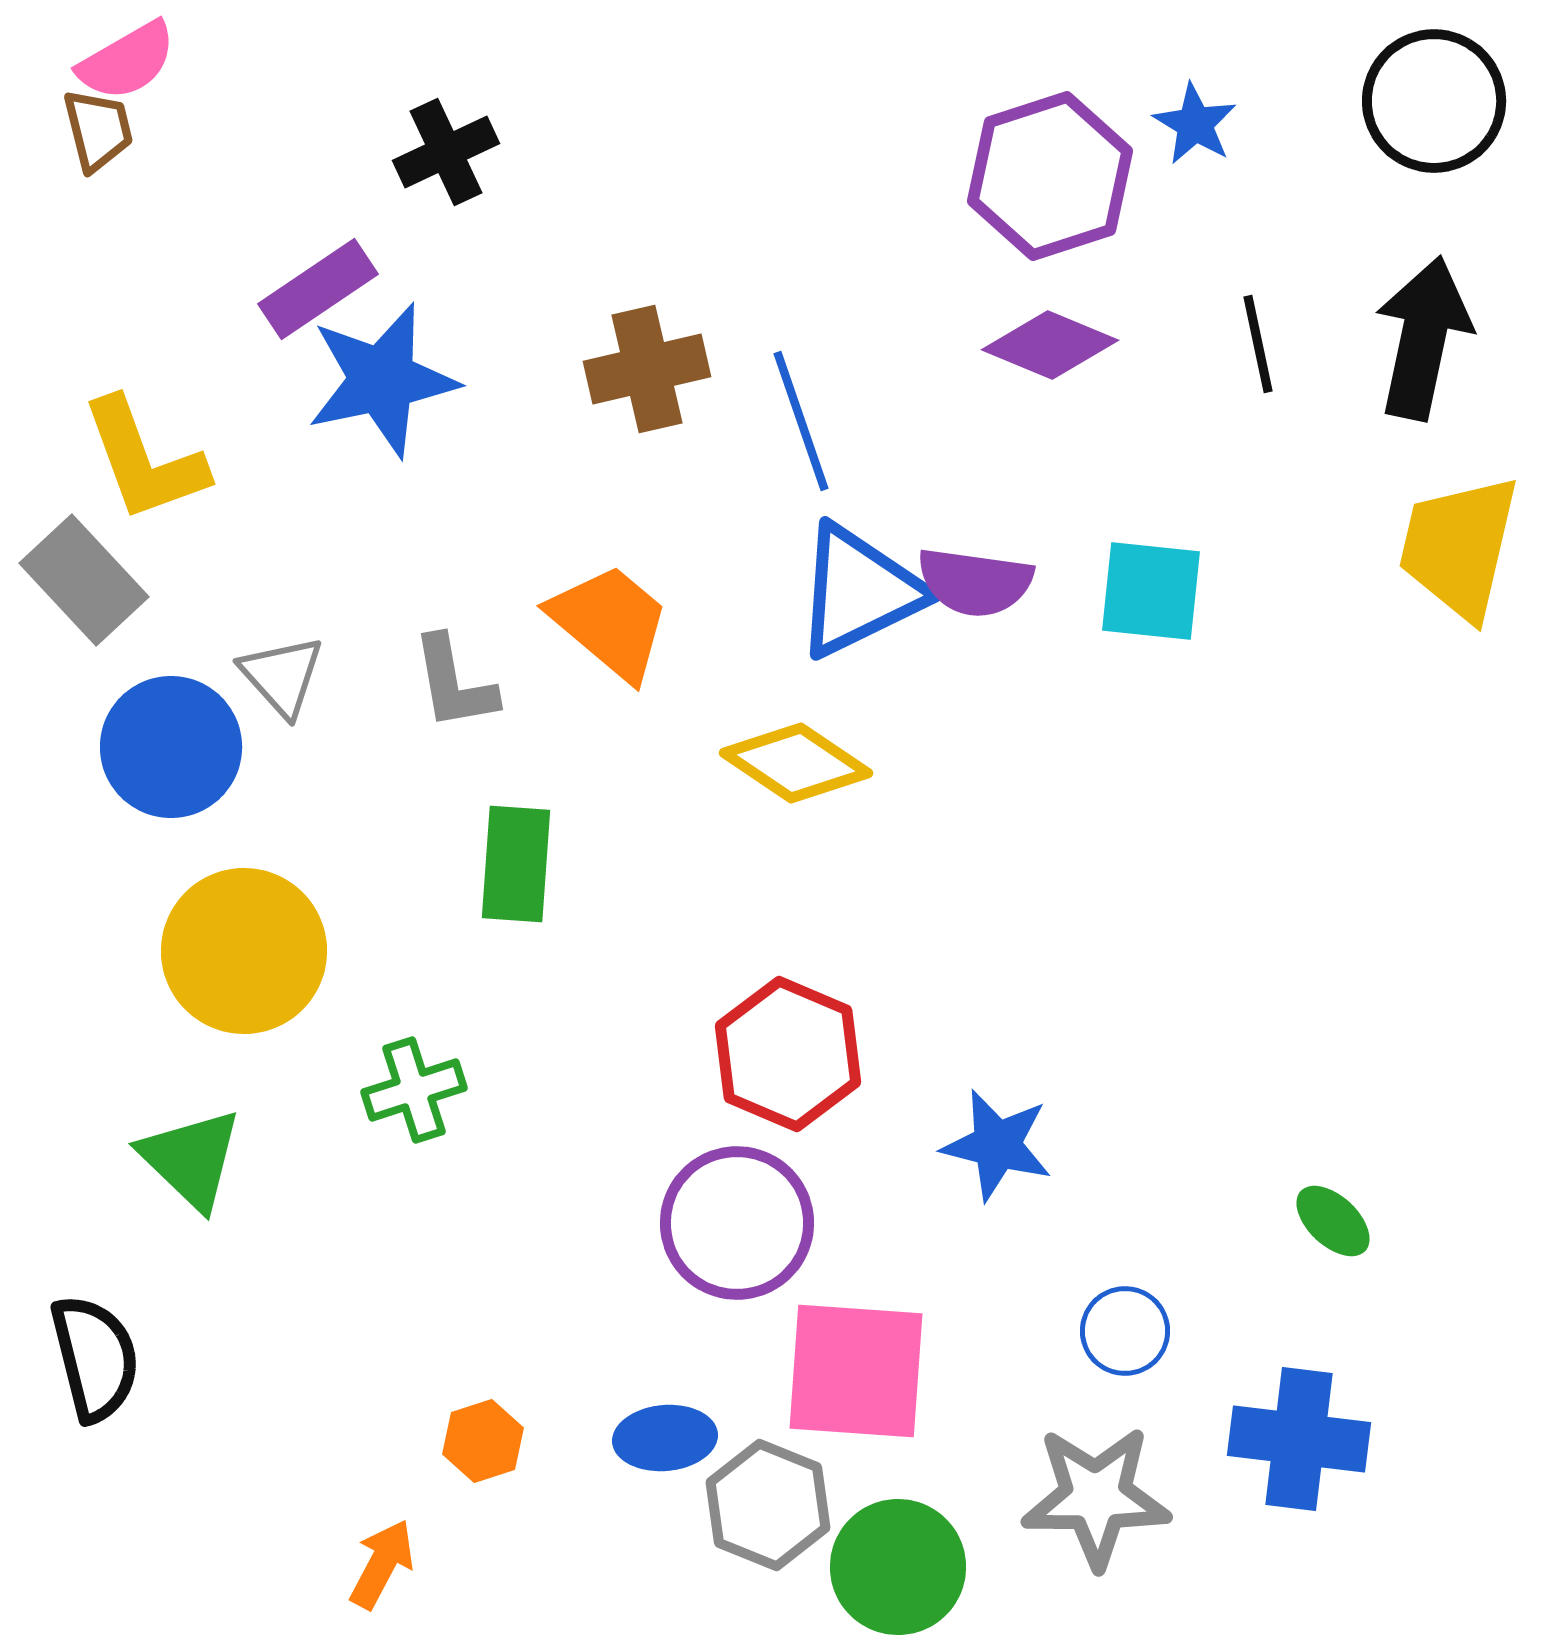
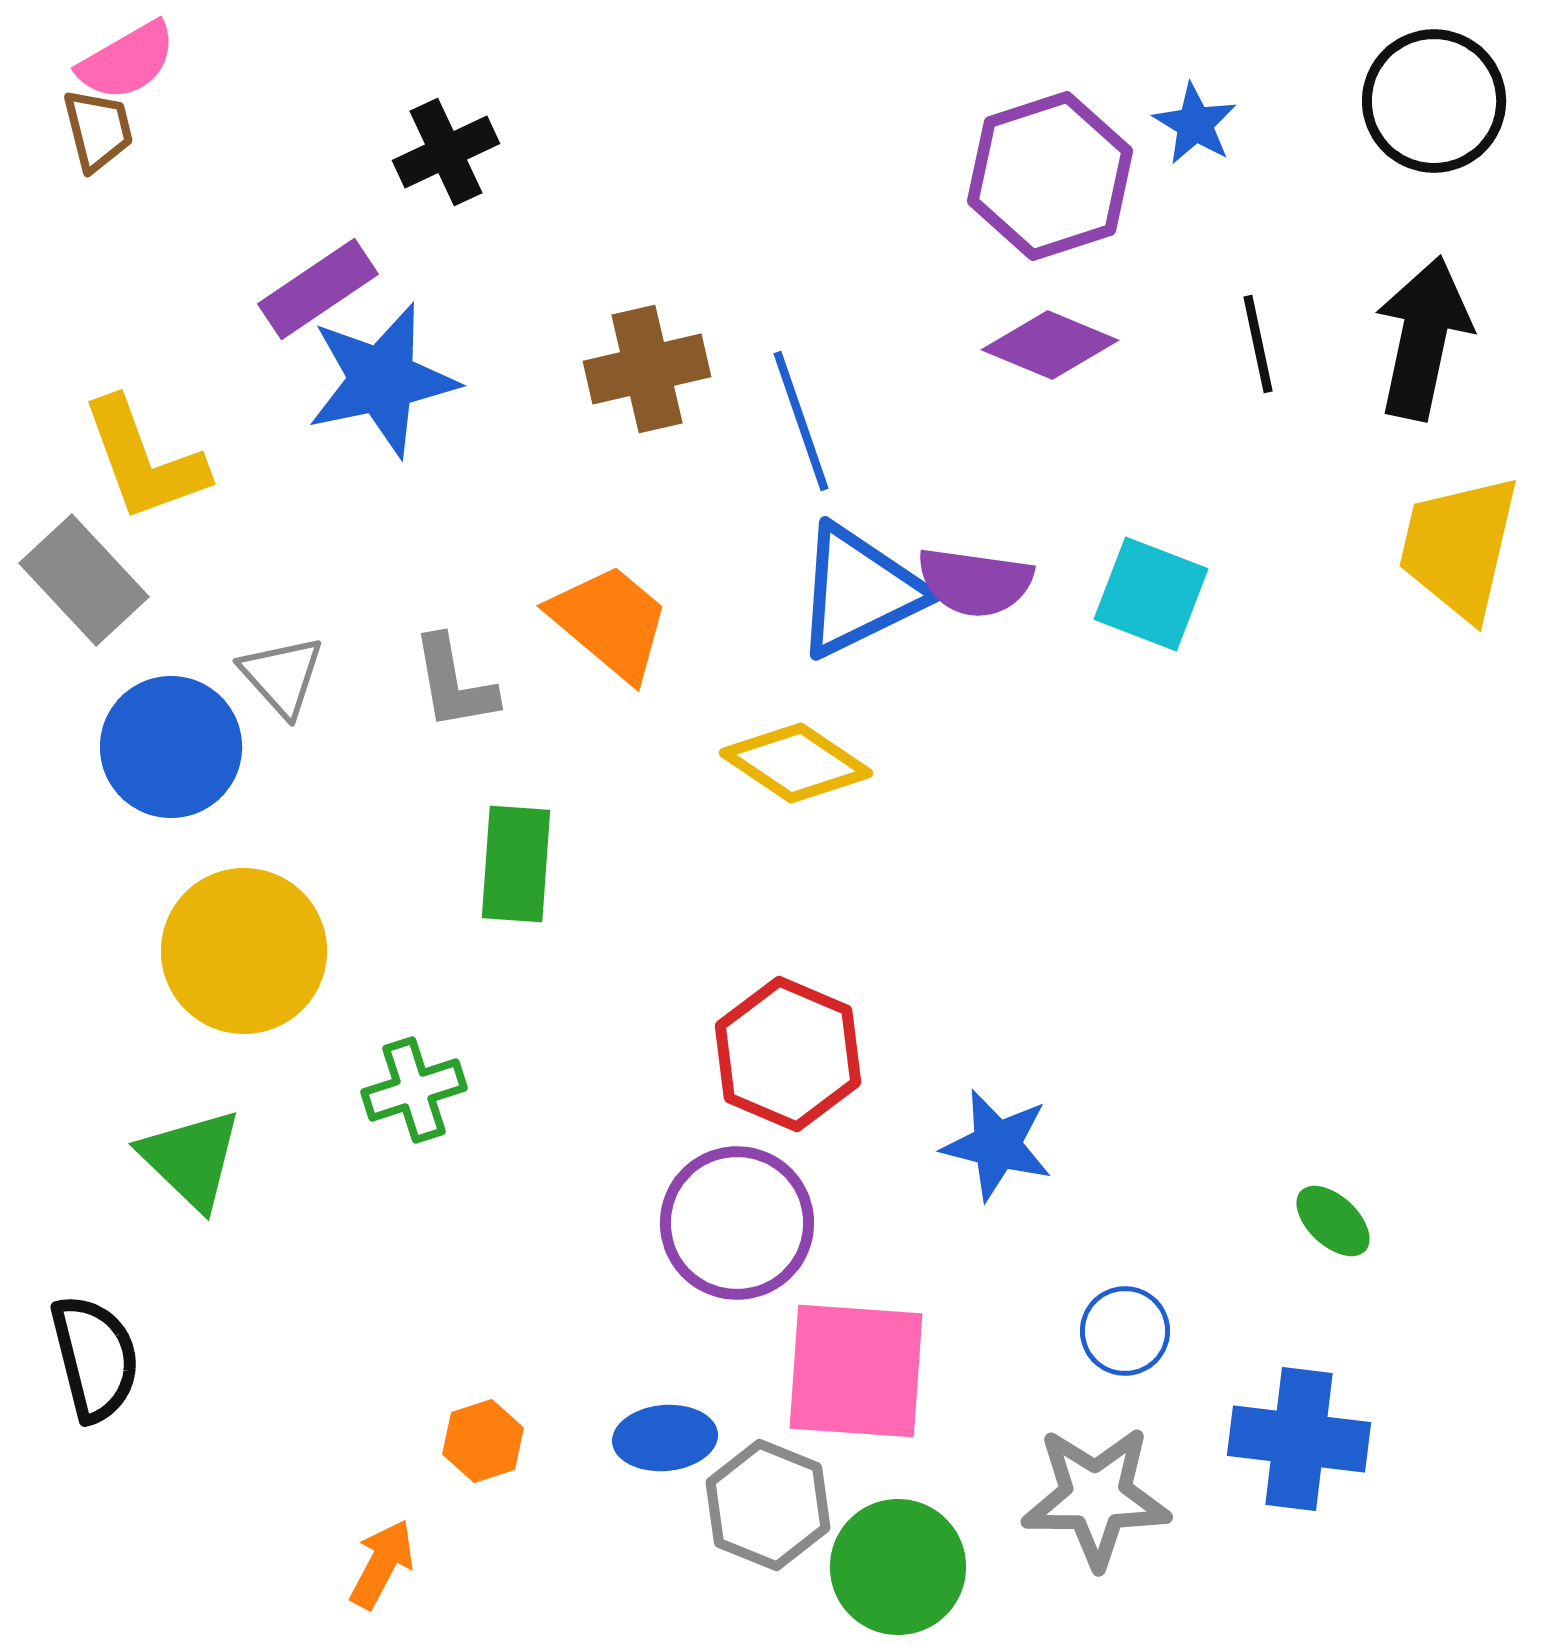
cyan square at (1151, 591): moved 3 px down; rotated 15 degrees clockwise
